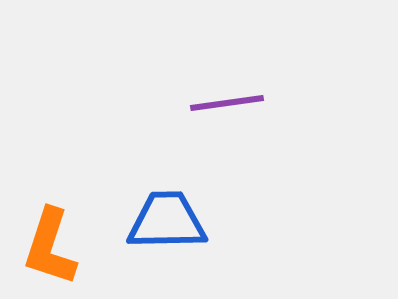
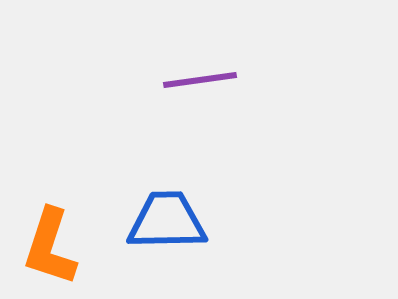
purple line: moved 27 px left, 23 px up
